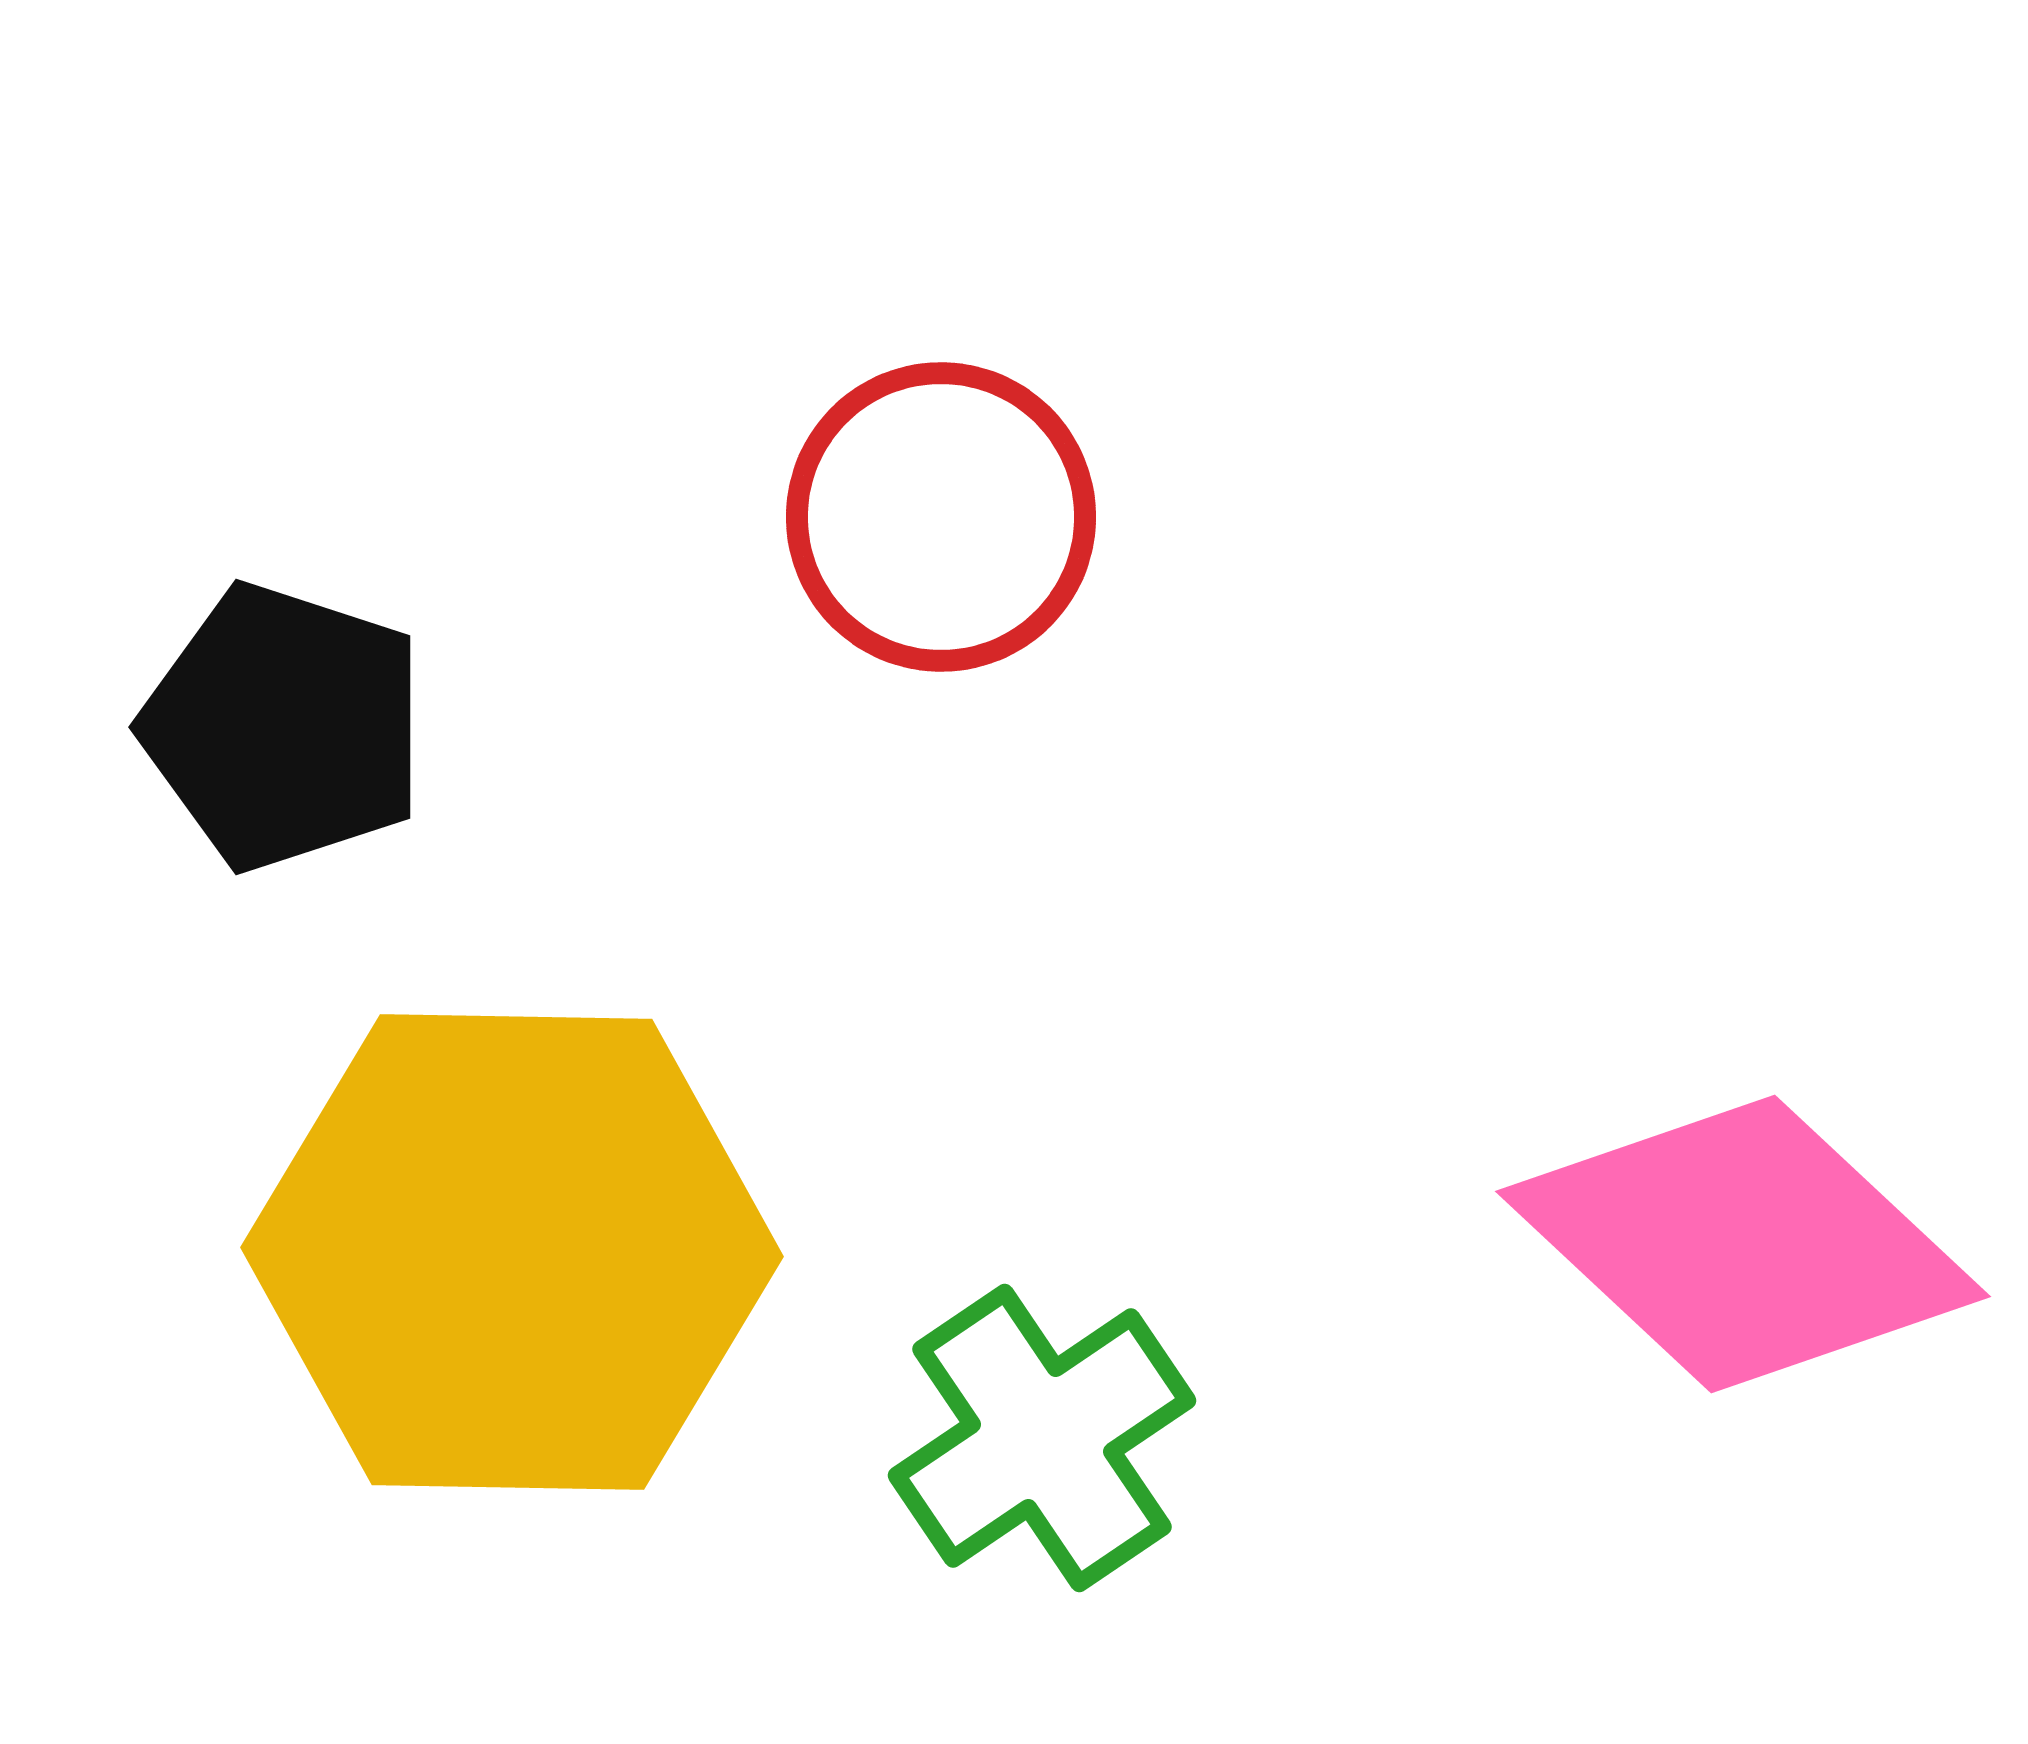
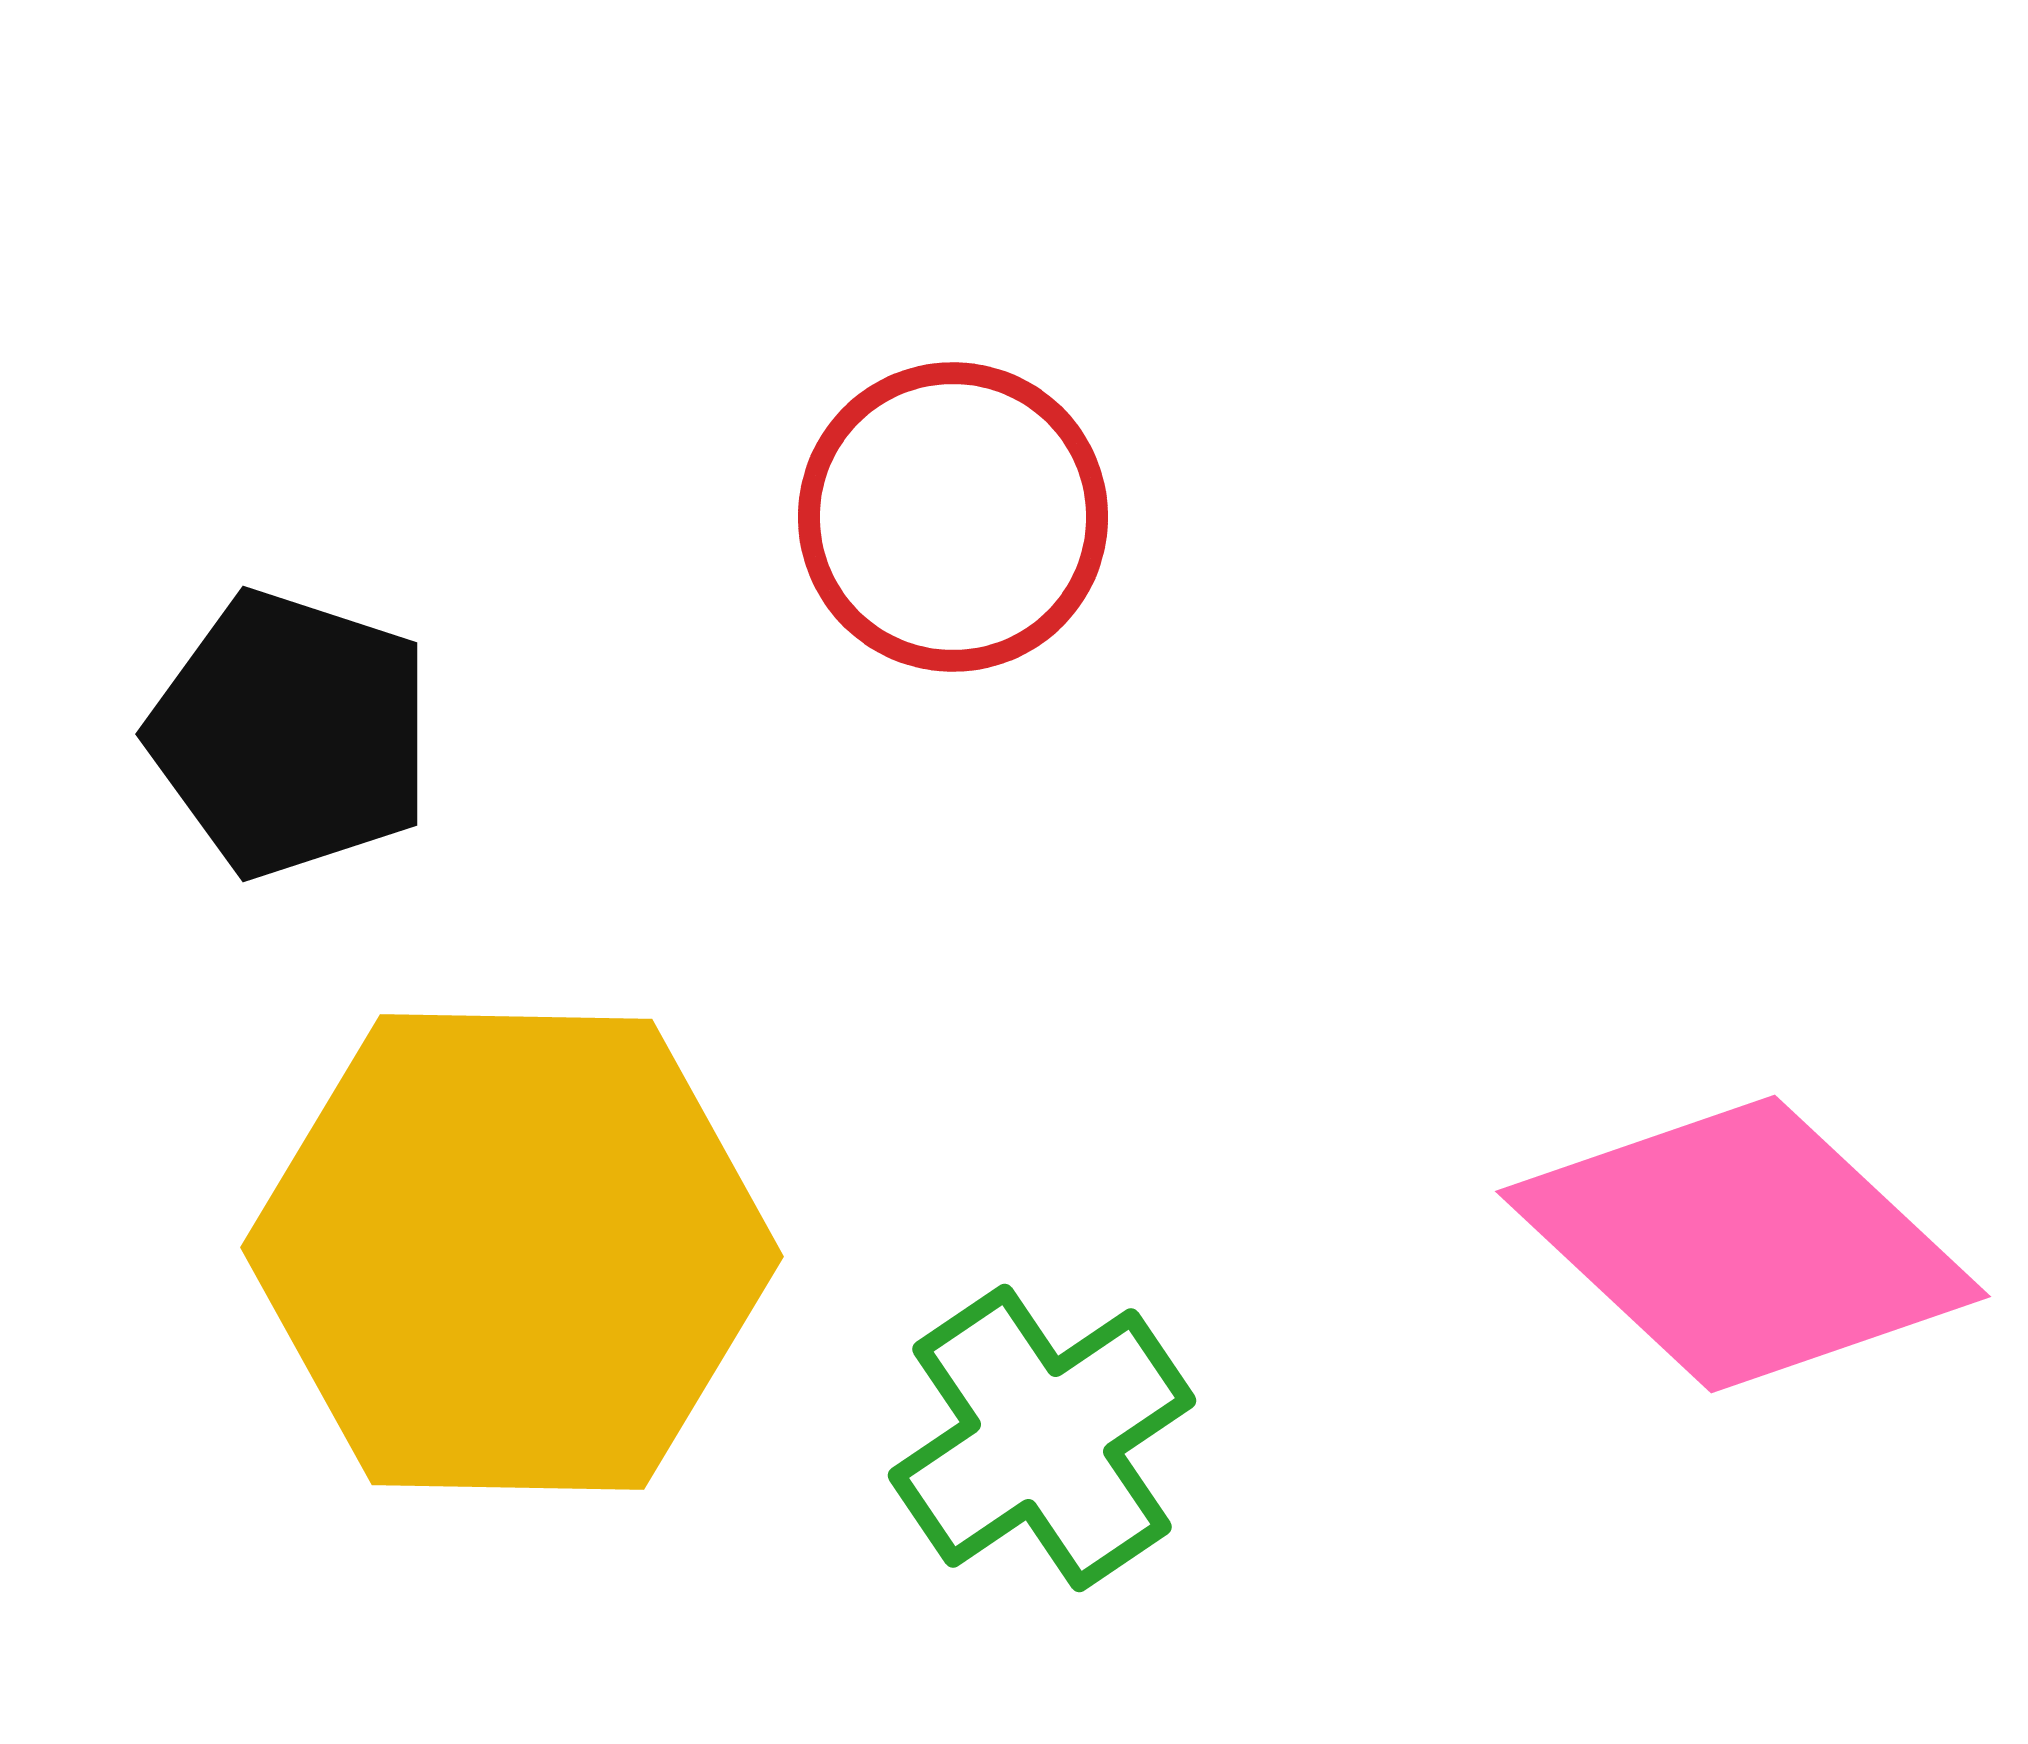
red circle: moved 12 px right
black pentagon: moved 7 px right, 7 px down
